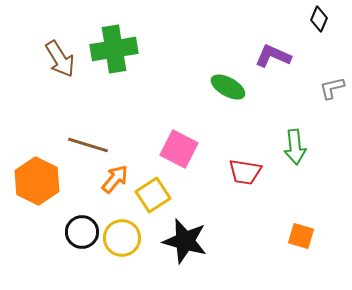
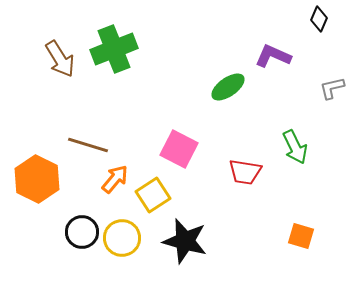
green cross: rotated 12 degrees counterclockwise
green ellipse: rotated 64 degrees counterclockwise
green arrow: rotated 20 degrees counterclockwise
orange hexagon: moved 2 px up
